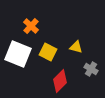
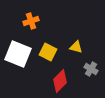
orange cross: moved 5 px up; rotated 28 degrees clockwise
